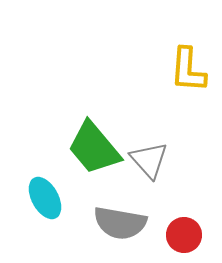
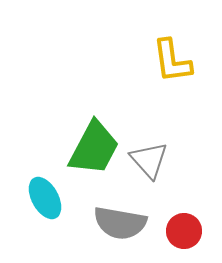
yellow L-shape: moved 16 px left, 9 px up; rotated 12 degrees counterclockwise
green trapezoid: rotated 112 degrees counterclockwise
red circle: moved 4 px up
